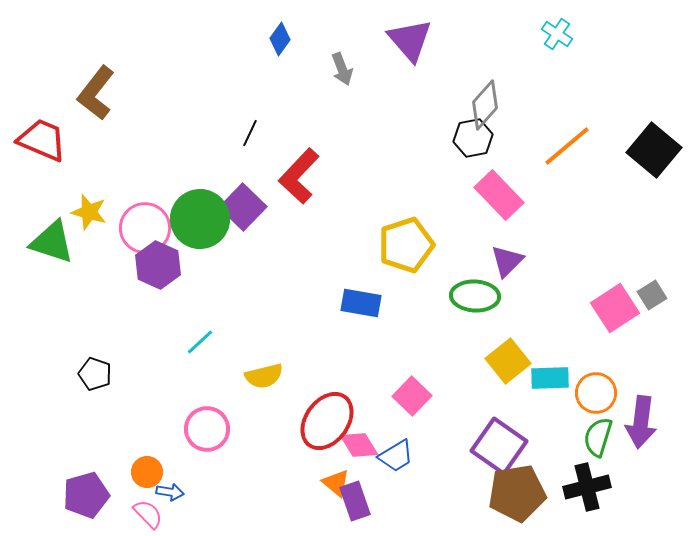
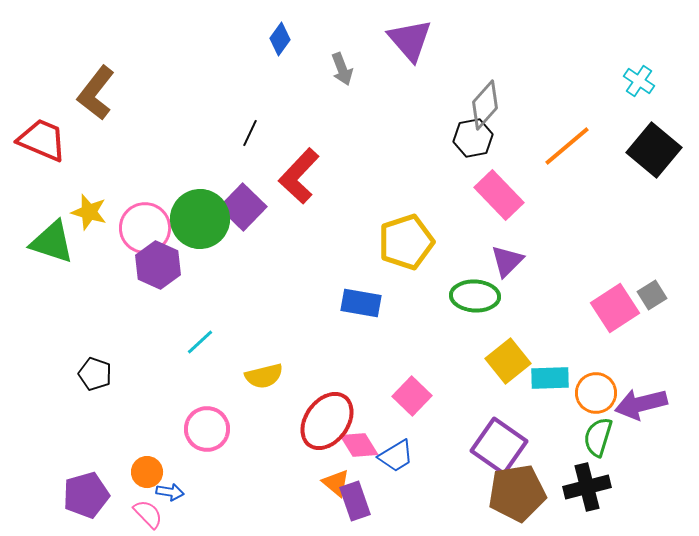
cyan cross at (557, 34): moved 82 px right, 47 px down
yellow pentagon at (406, 245): moved 3 px up
purple arrow at (641, 422): moved 18 px up; rotated 69 degrees clockwise
